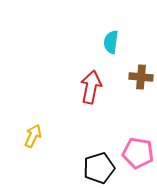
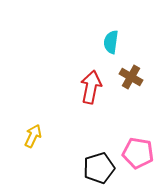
brown cross: moved 10 px left; rotated 25 degrees clockwise
